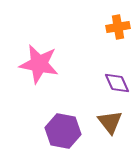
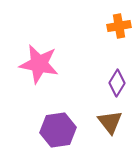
orange cross: moved 1 px right, 1 px up
purple diamond: rotated 56 degrees clockwise
purple hexagon: moved 5 px left, 1 px up; rotated 20 degrees counterclockwise
